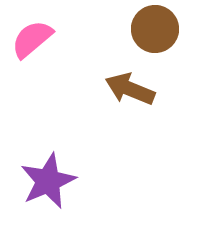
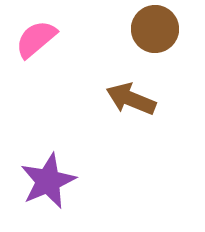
pink semicircle: moved 4 px right
brown arrow: moved 1 px right, 10 px down
